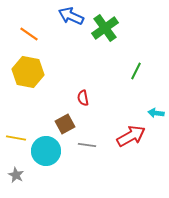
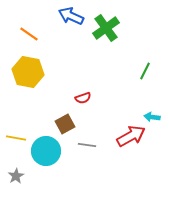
green cross: moved 1 px right
green line: moved 9 px right
red semicircle: rotated 98 degrees counterclockwise
cyan arrow: moved 4 px left, 4 px down
gray star: moved 1 px down; rotated 14 degrees clockwise
